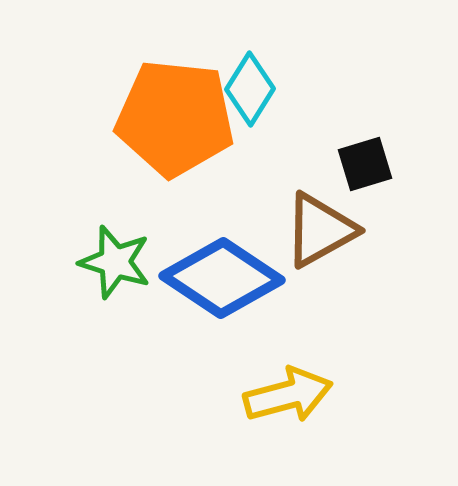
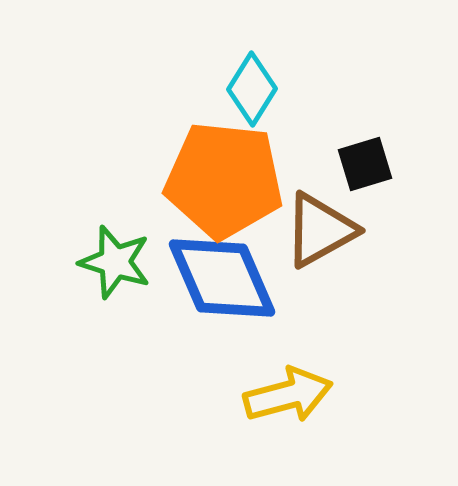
cyan diamond: moved 2 px right
orange pentagon: moved 49 px right, 62 px down
blue diamond: rotated 33 degrees clockwise
